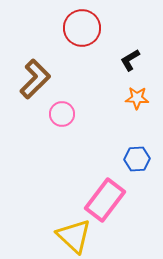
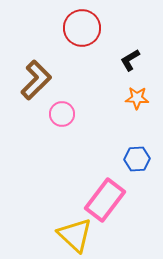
brown L-shape: moved 1 px right, 1 px down
yellow triangle: moved 1 px right, 1 px up
